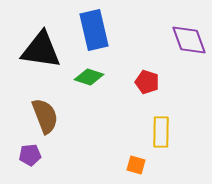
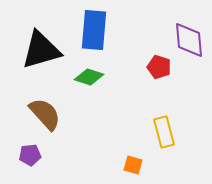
blue rectangle: rotated 18 degrees clockwise
purple diamond: rotated 15 degrees clockwise
black triangle: rotated 24 degrees counterclockwise
red pentagon: moved 12 px right, 15 px up
brown semicircle: moved 2 px up; rotated 21 degrees counterclockwise
yellow rectangle: moved 3 px right; rotated 16 degrees counterclockwise
orange square: moved 3 px left
